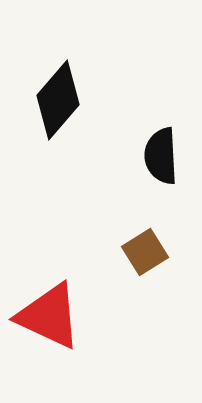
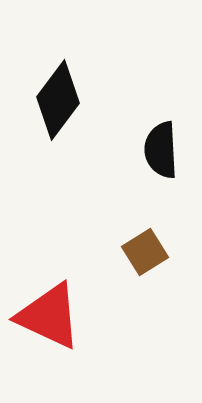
black diamond: rotated 4 degrees counterclockwise
black semicircle: moved 6 px up
